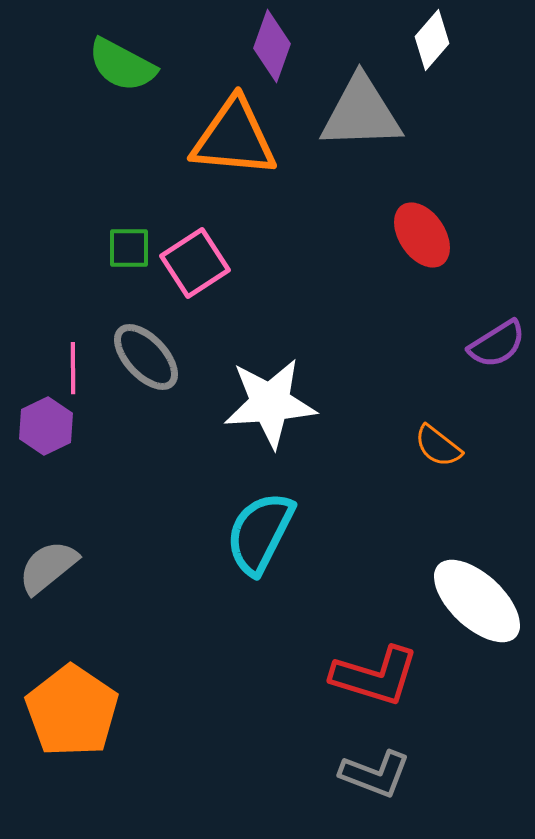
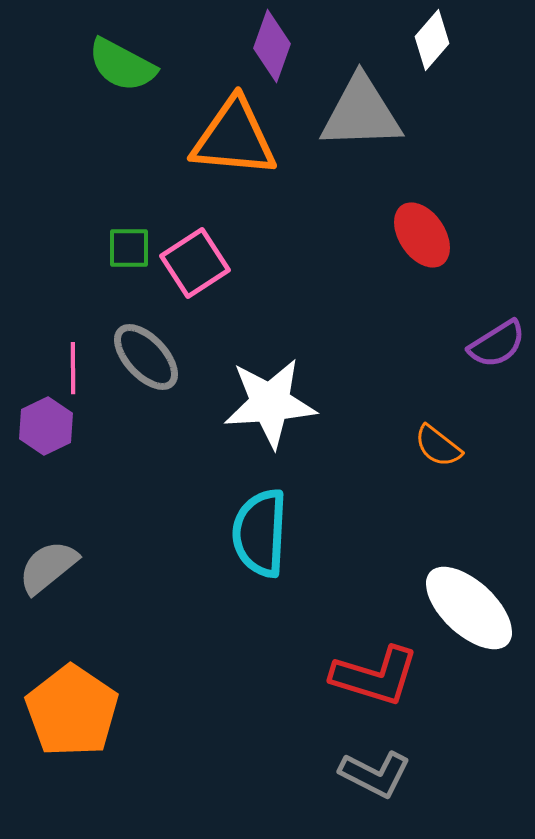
cyan semicircle: rotated 24 degrees counterclockwise
white ellipse: moved 8 px left, 7 px down
gray L-shape: rotated 6 degrees clockwise
